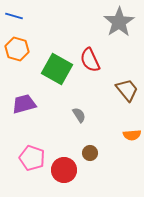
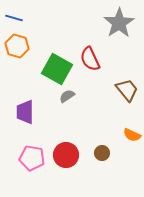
blue line: moved 2 px down
gray star: moved 1 px down
orange hexagon: moved 3 px up
red semicircle: moved 1 px up
purple trapezoid: moved 1 px right, 8 px down; rotated 75 degrees counterclockwise
gray semicircle: moved 12 px left, 19 px up; rotated 91 degrees counterclockwise
orange semicircle: rotated 30 degrees clockwise
brown circle: moved 12 px right
pink pentagon: rotated 10 degrees counterclockwise
red circle: moved 2 px right, 15 px up
